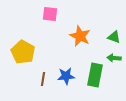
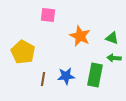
pink square: moved 2 px left, 1 px down
green triangle: moved 2 px left, 1 px down
